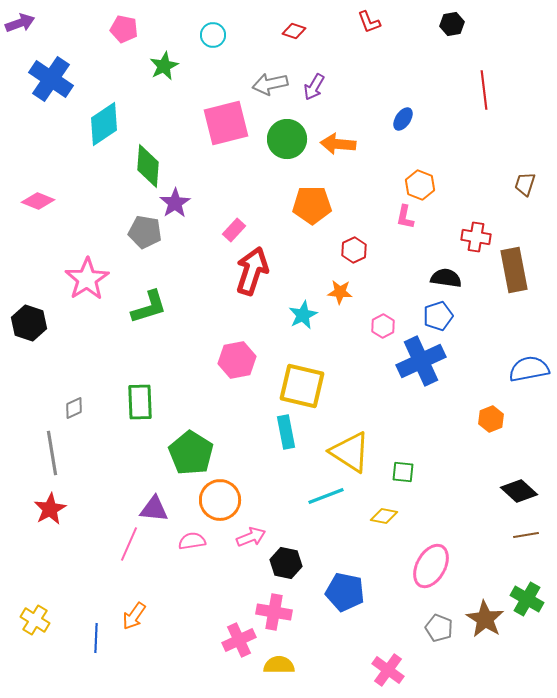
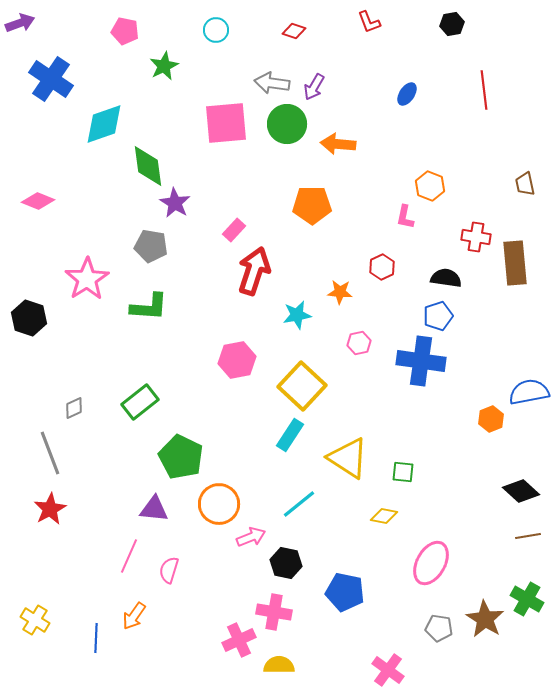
pink pentagon at (124, 29): moved 1 px right, 2 px down
cyan circle at (213, 35): moved 3 px right, 5 px up
gray arrow at (270, 84): moved 2 px right, 1 px up; rotated 20 degrees clockwise
blue ellipse at (403, 119): moved 4 px right, 25 px up
pink square at (226, 123): rotated 9 degrees clockwise
cyan diamond at (104, 124): rotated 15 degrees clockwise
green circle at (287, 139): moved 15 px up
green diamond at (148, 166): rotated 12 degrees counterclockwise
brown trapezoid at (525, 184): rotated 30 degrees counterclockwise
orange hexagon at (420, 185): moved 10 px right, 1 px down
purple star at (175, 203): rotated 8 degrees counterclockwise
gray pentagon at (145, 232): moved 6 px right, 14 px down
red hexagon at (354, 250): moved 28 px right, 17 px down
brown rectangle at (514, 270): moved 1 px right, 7 px up; rotated 6 degrees clockwise
red arrow at (252, 271): moved 2 px right
green L-shape at (149, 307): rotated 21 degrees clockwise
cyan star at (303, 315): moved 6 px left; rotated 16 degrees clockwise
black hexagon at (29, 323): moved 5 px up
pink hexagon at (383, 326): moved 24 px left, 17 px down; rotated 15 degrees clockwise
blue cross at (421, 361): rotated 33 degrees clockwise
blue semicircle at (529, 369): moved 23 px down
yellow square at (302, 386): rotated 30 degrees clockwise
green rectangle at (140, 402): rotated 54 degrees clockwise
cyan rectangle at (286, 432): moved 4 px right, 3 px down; rotated 44 degrees clockwise
yellow triangle at (350, 452): moved 2 px left, 6 px down
gray line at (52, 453): moved 2 px left; rotated 12 degrees counterclockwise
green pentagon at (191, 453): moved 10 px left, 4 px down; rotated 6 degrees counterclockwise
black diamond at (519, 491): moved 2 px right
cyan line at (326, 496): moved 27 px left, 8 px down; rotated 18 degrees counterclockwise
orange circle at (220, 500): moved 1 px left, 4 px down
brown line at (526, 535): moved 2 px right, 1 px down
pink semicircle at (192, 541): moved 23 px left, 29 px down; rotated 64 degrees counterclockwise
pink line at (129, 544): moved 12 px down
pink ellipse at (431, 566): moved 3 px up
gray pentagon at (439, 628): rotated 12 degrees counterclockwise
